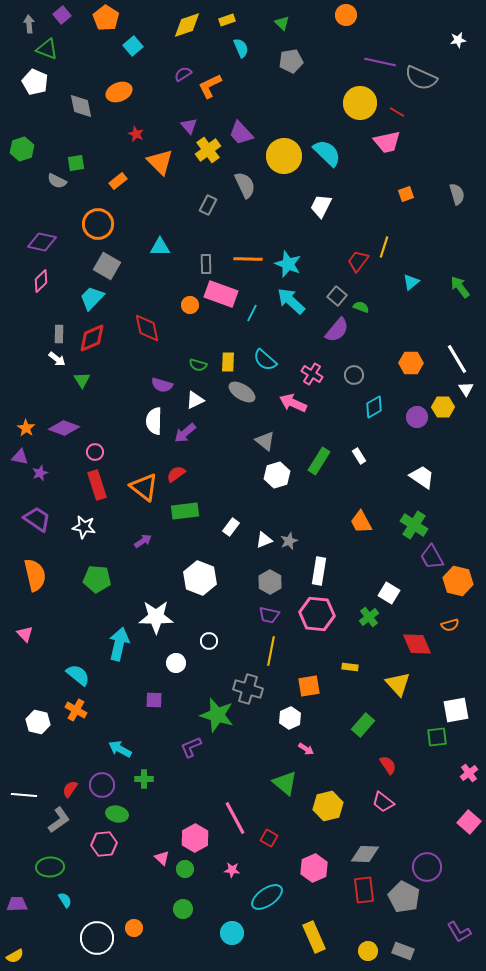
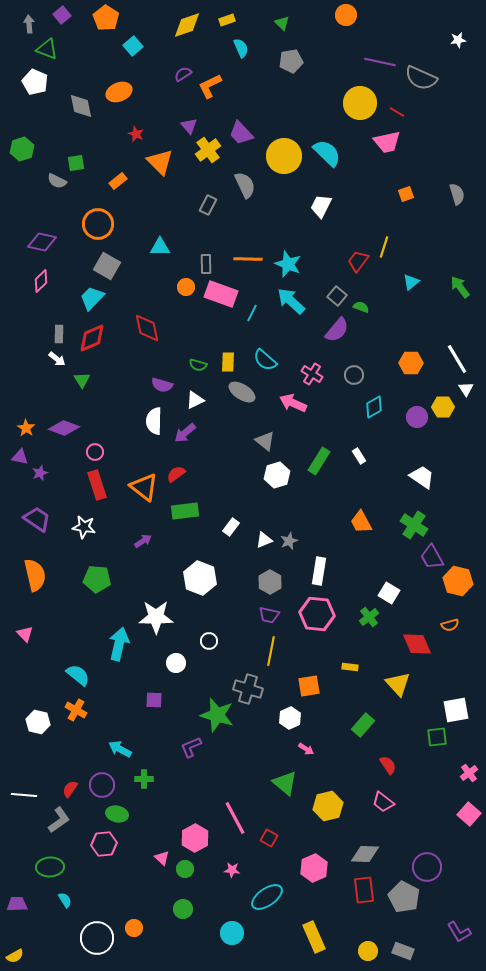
orange circle at (190, 305): moved 4 px left, 18 px up
pink square at (469, 822): moved 8 px up
